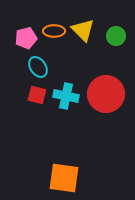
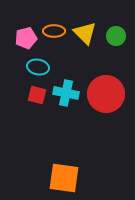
yellow triangle: moved 2 px right, 3 px down
cyan ellipse: rotated 45 degrees counterclockwise
cyan cross: moved 3 px up
